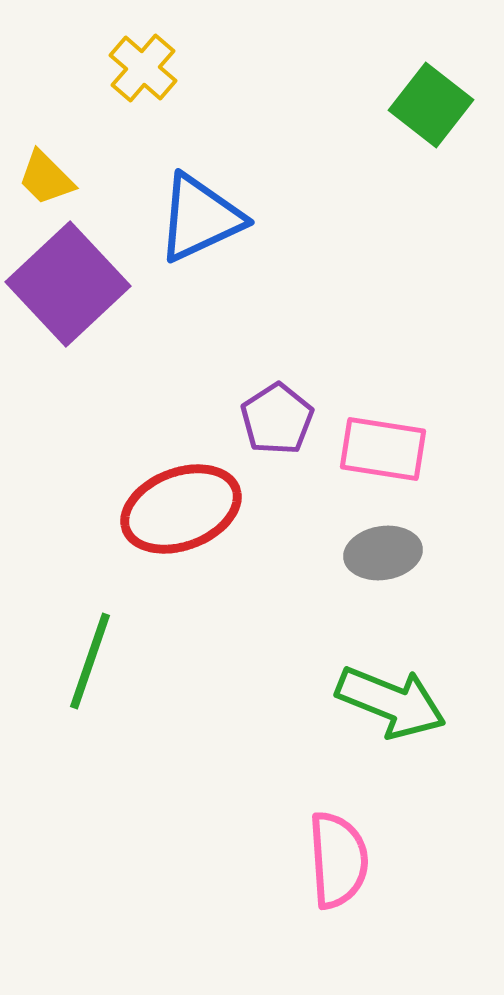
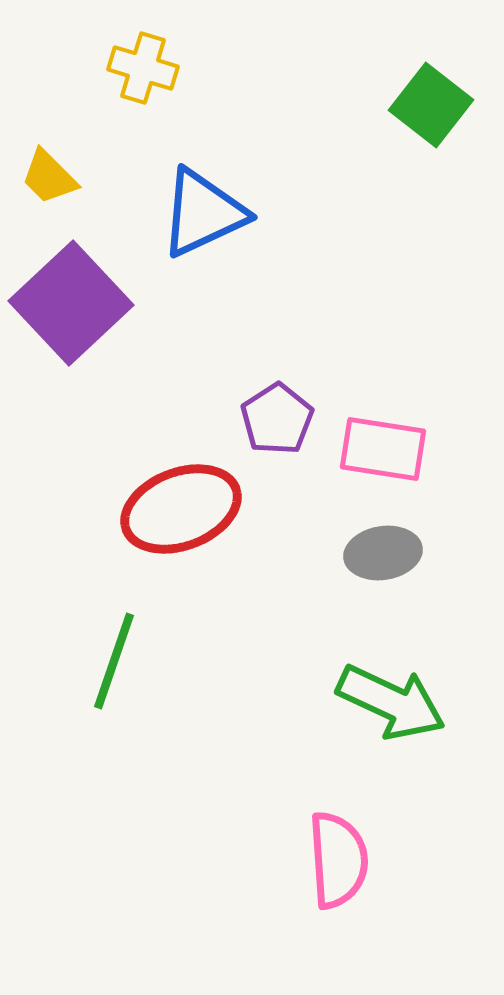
yellow cross: rotated 24 degrees counterclockwise
yellow trapezoid: moved 3 px right, 1 px up
blue triangle: moved 3 px right, 5 px up
purple square: moved 3 px right, 19 px down
green line: moved 24 px right
green arrow: rotated 3 degrees clockwise
